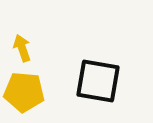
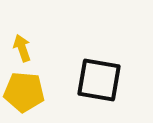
black square: moved 1 px right, 1 px up
